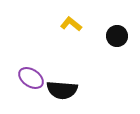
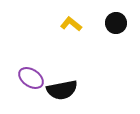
black circle: moved 1 px left, 13 px up
black semicircle: rotated 16 degrees counterclockwise
